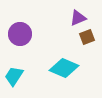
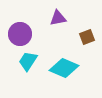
purple triangle: moved 20 px left; rotated 12 degrees clockwise
cyan trapezoid: moved 14 px right, 15 px up
